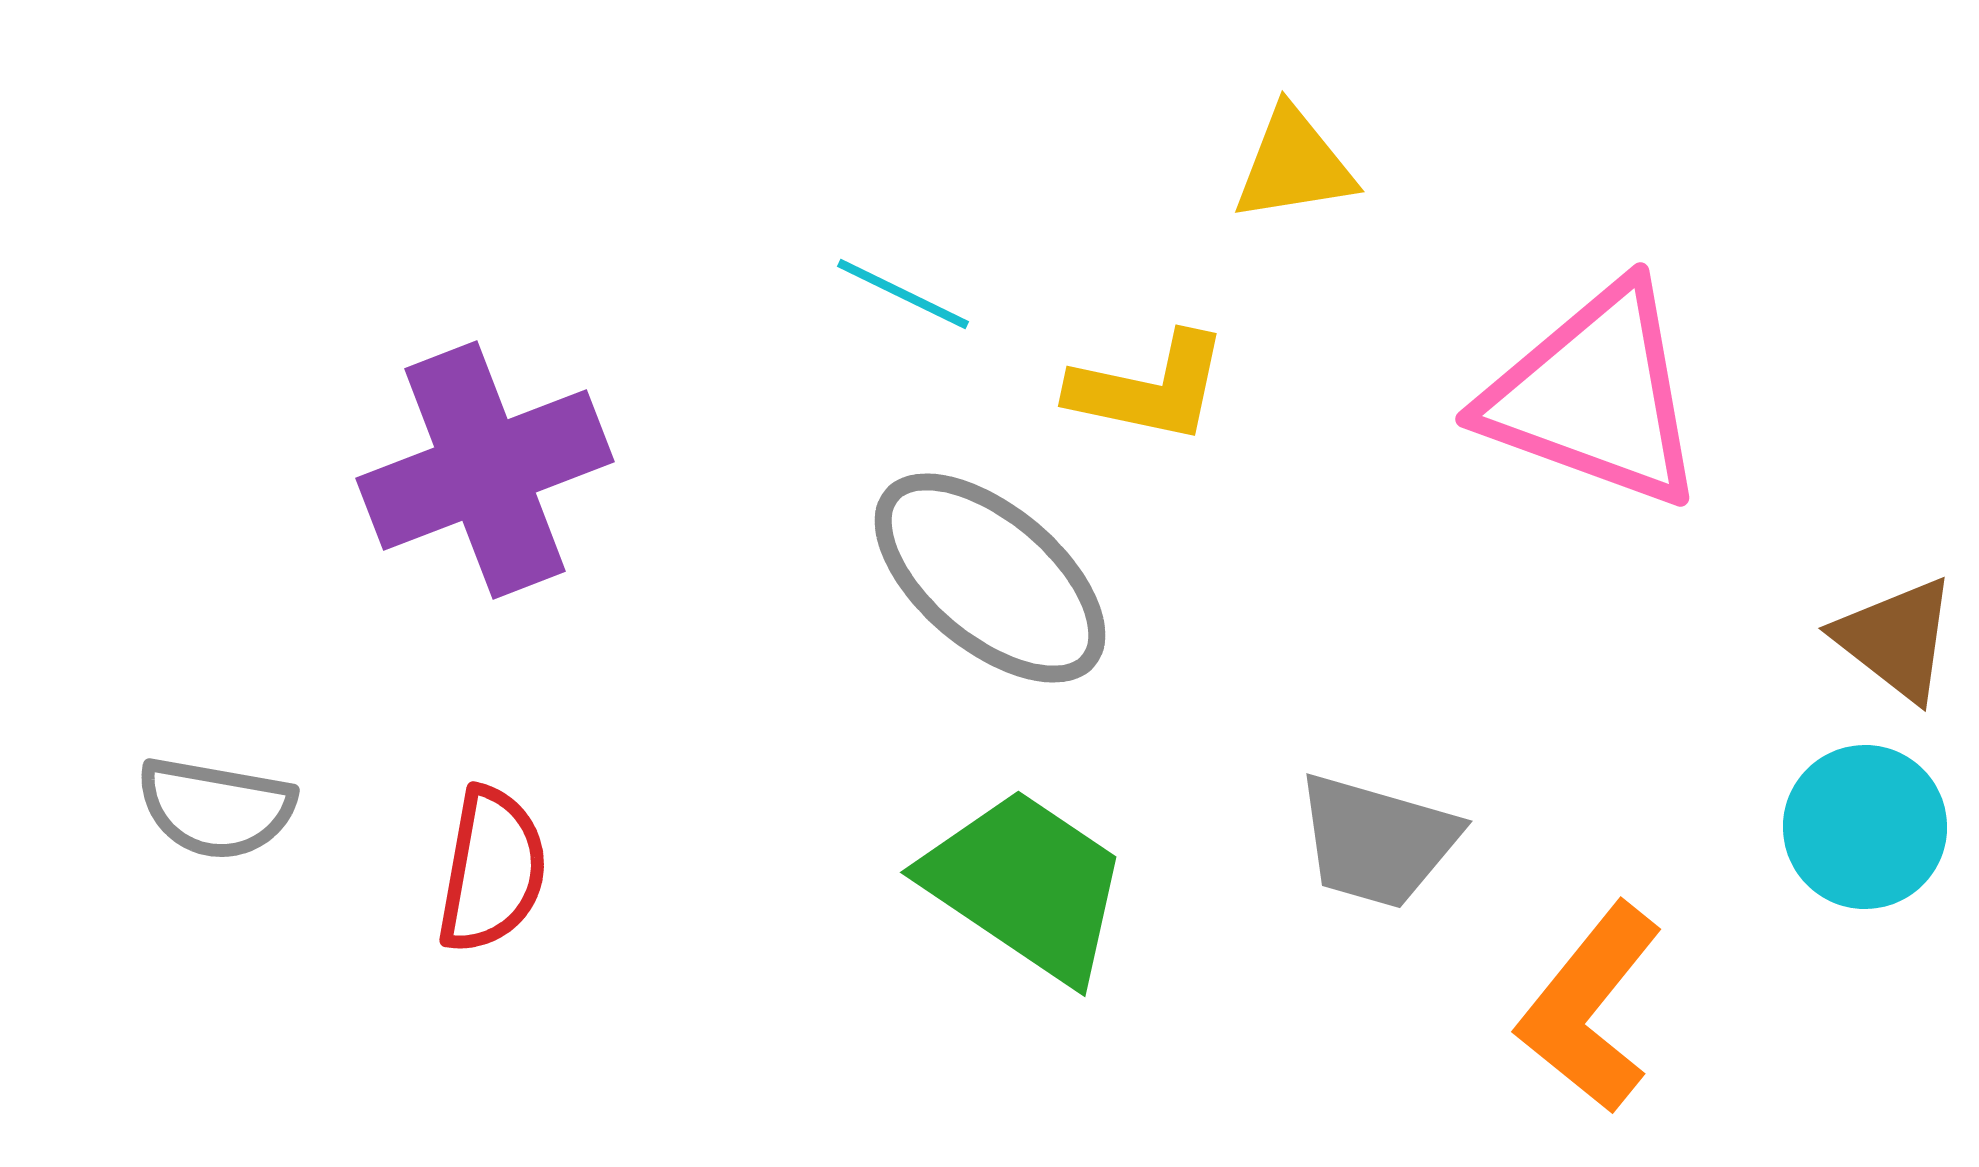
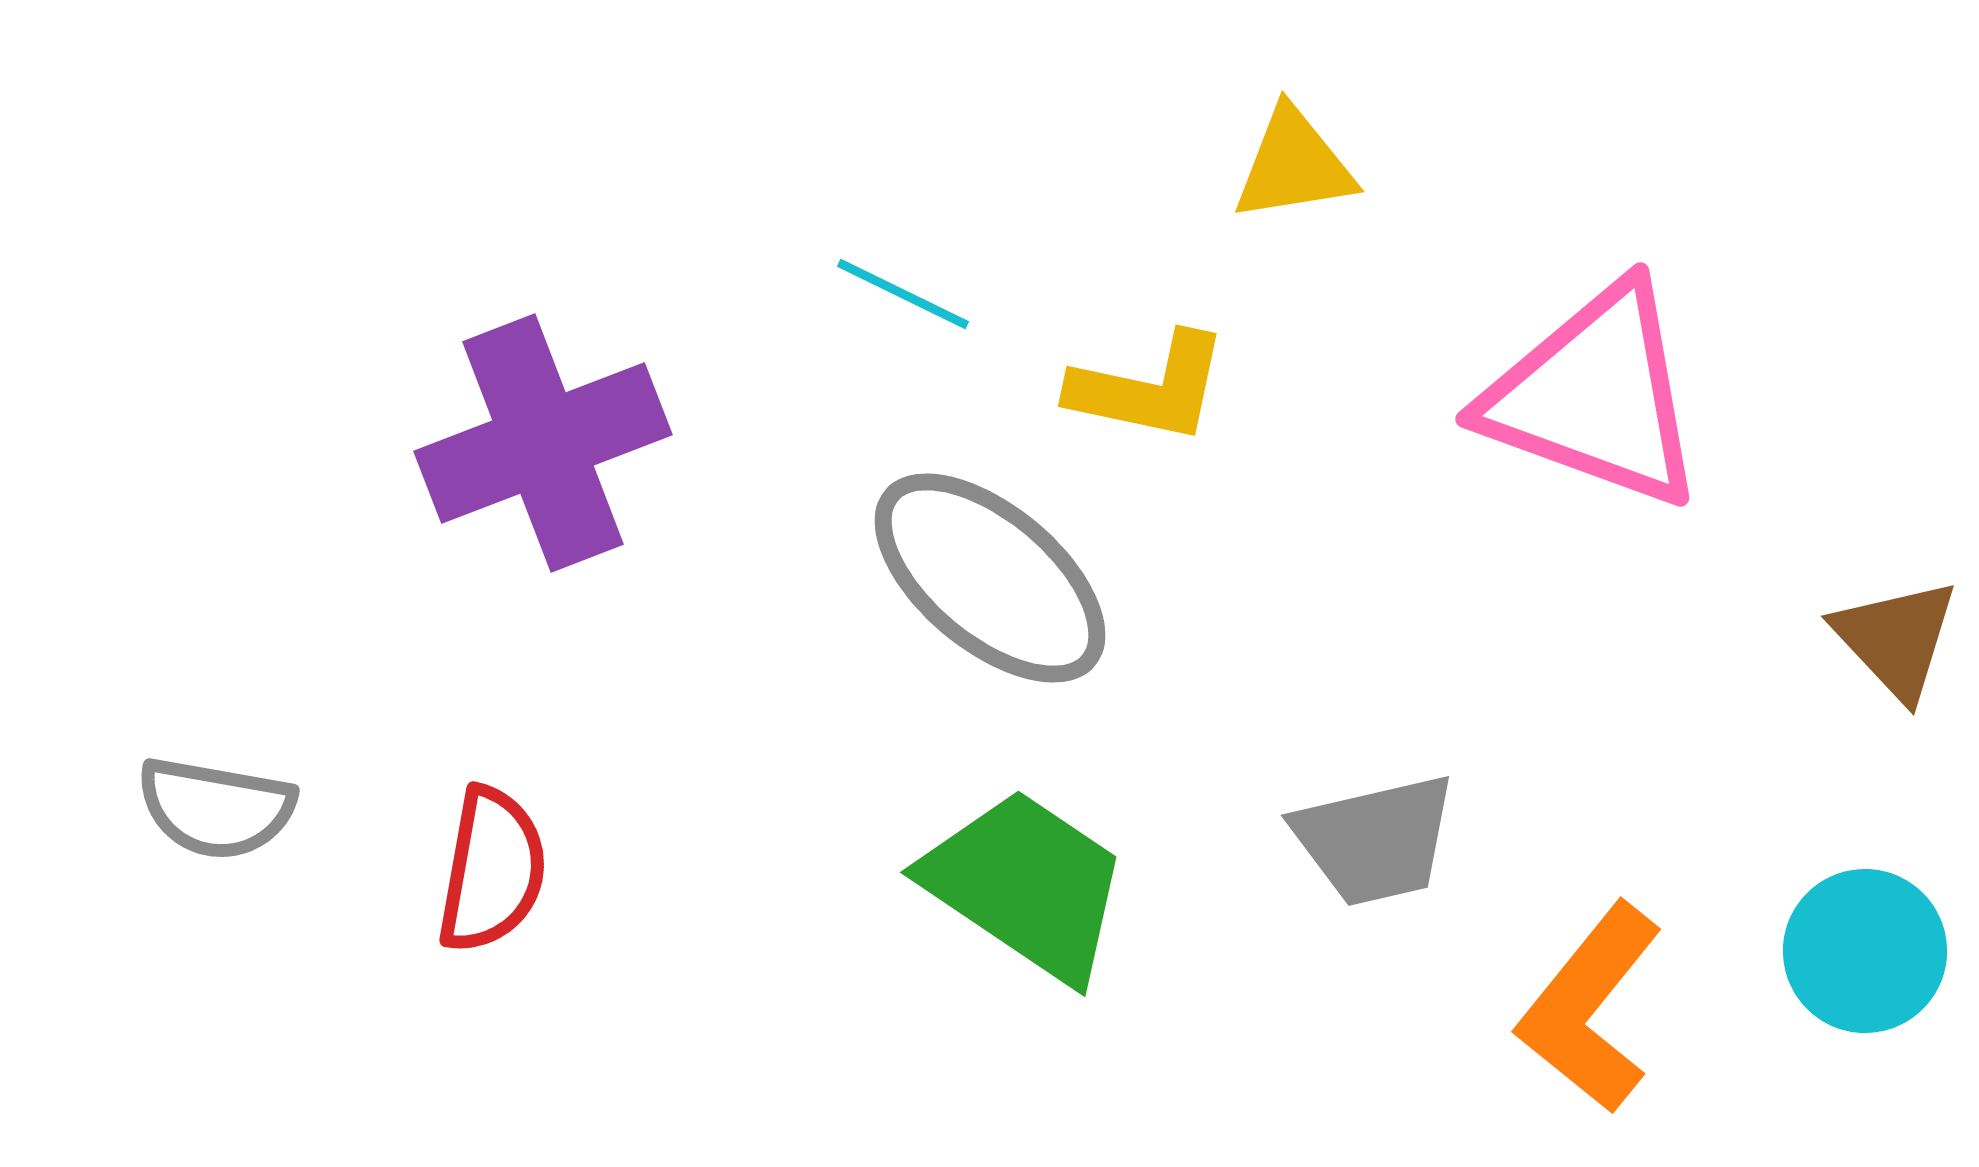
purple cross: moved 58 px right, 27 px up
brown triangle: rotated 9 degrees clockwise
cyan circle: moved 124 px down
gray trapezoid: moved 2 px left, 1 px up; rotated 29 degrees counterclockwise
